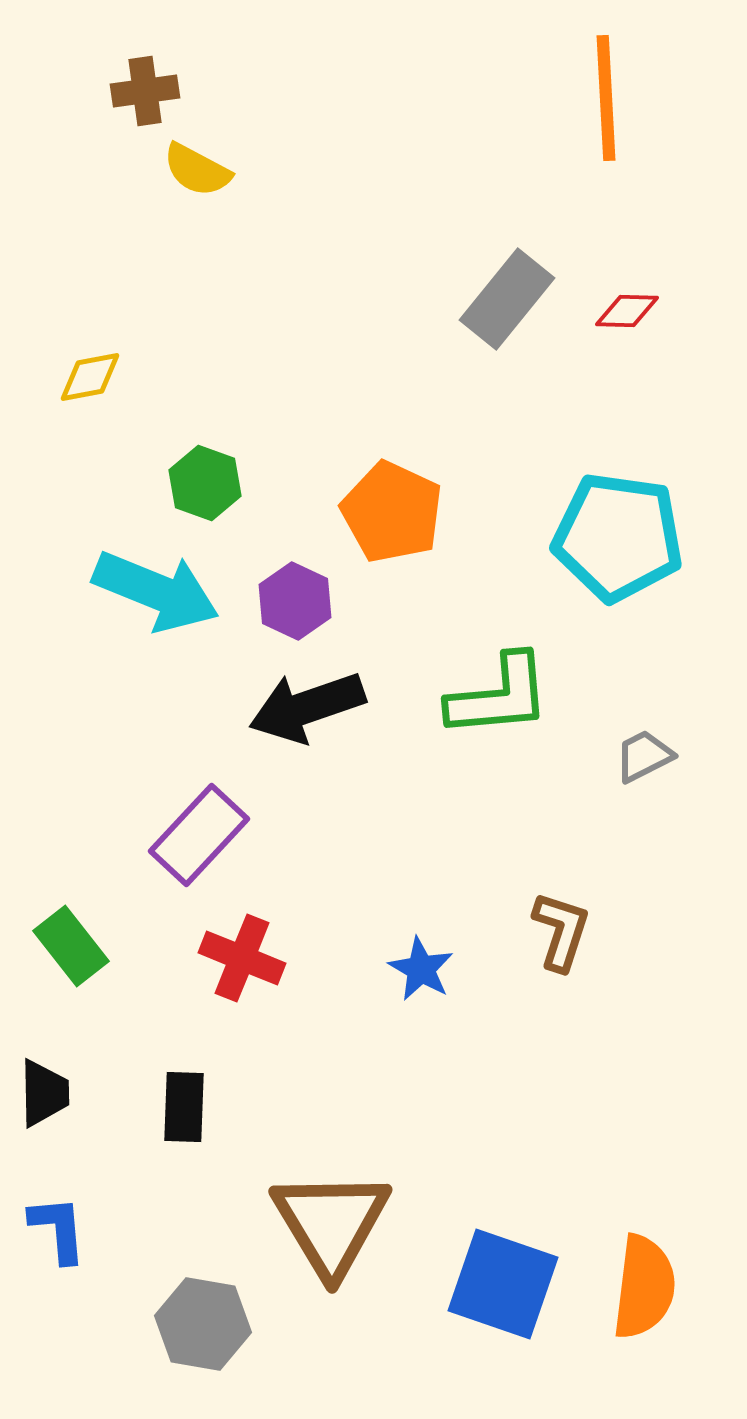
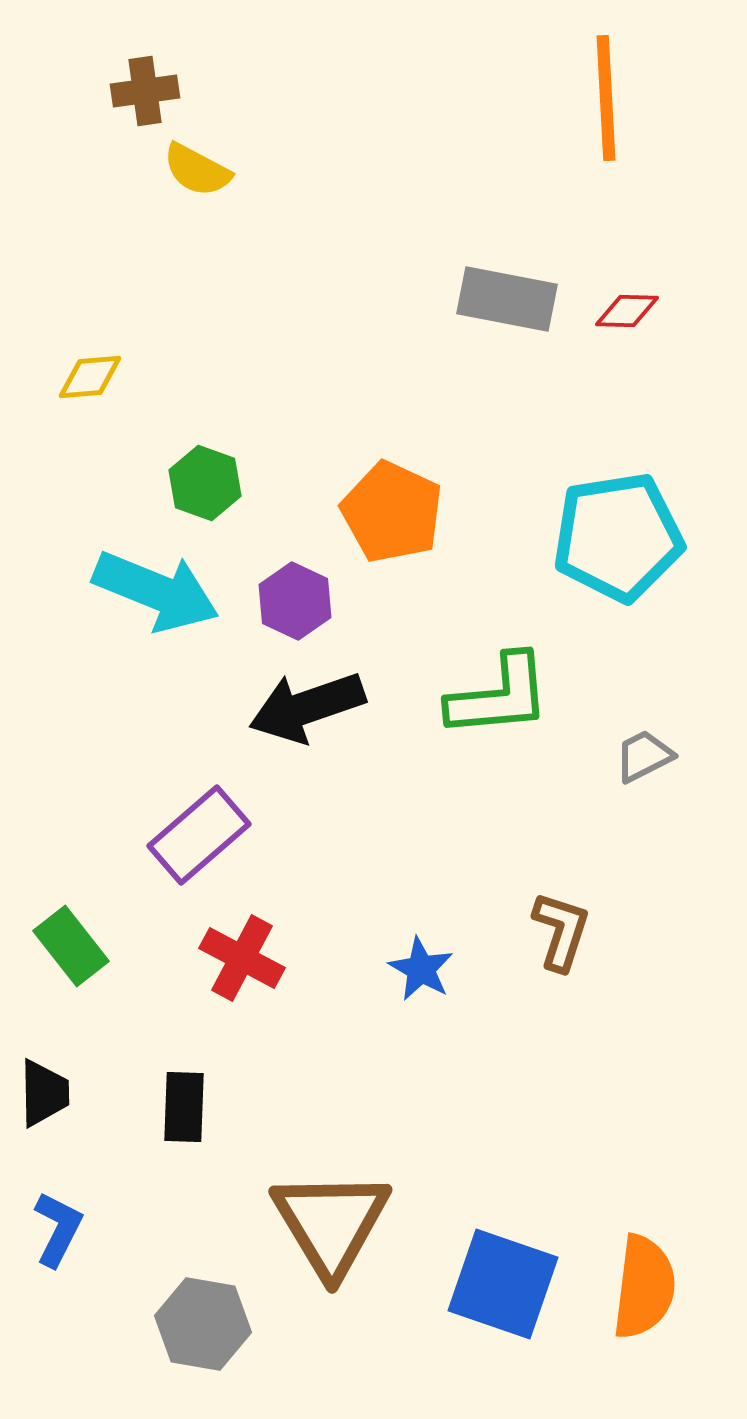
gray rectangle: rotated 62 degrees clockwise
yellow diamond: rotated 6 degrees clockwise
cyan pentagon: rotated 17 degrees counterclockwise
purple rectangle: rotated 6 degrees clockwise
red cross: rotated 6 degrees clockwise
blue L-shape: rotated 32 degrees clockwise
